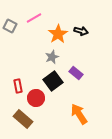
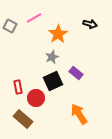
black arrow: moved 9 px right, 7 px up
black square: rotated 12 degrees clockwise
red rectangle: moved 1 px down
